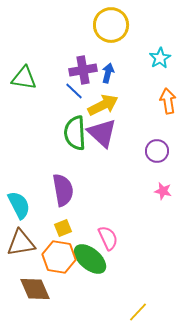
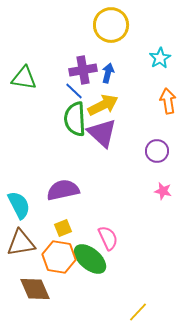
green semicircle: moved 14 px up
purple semicircle: rotated 92 degrees counterclockwise
